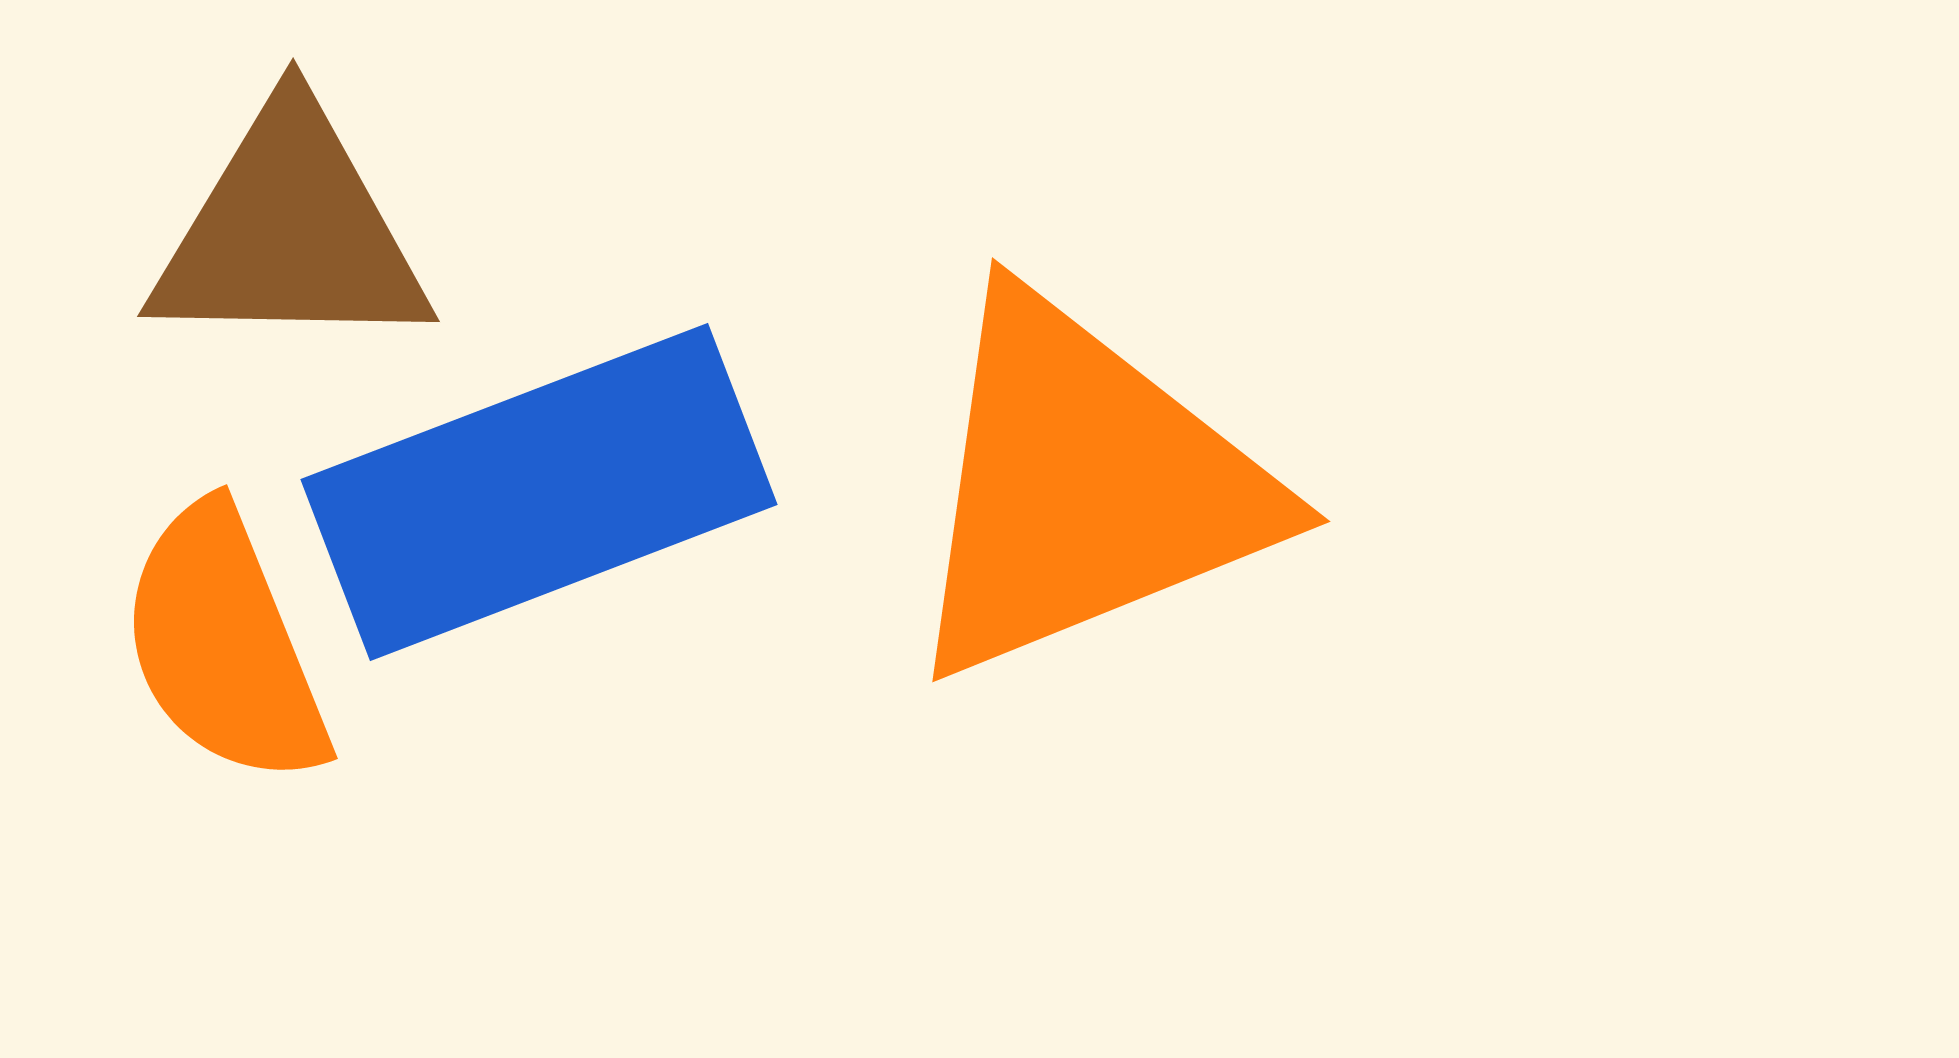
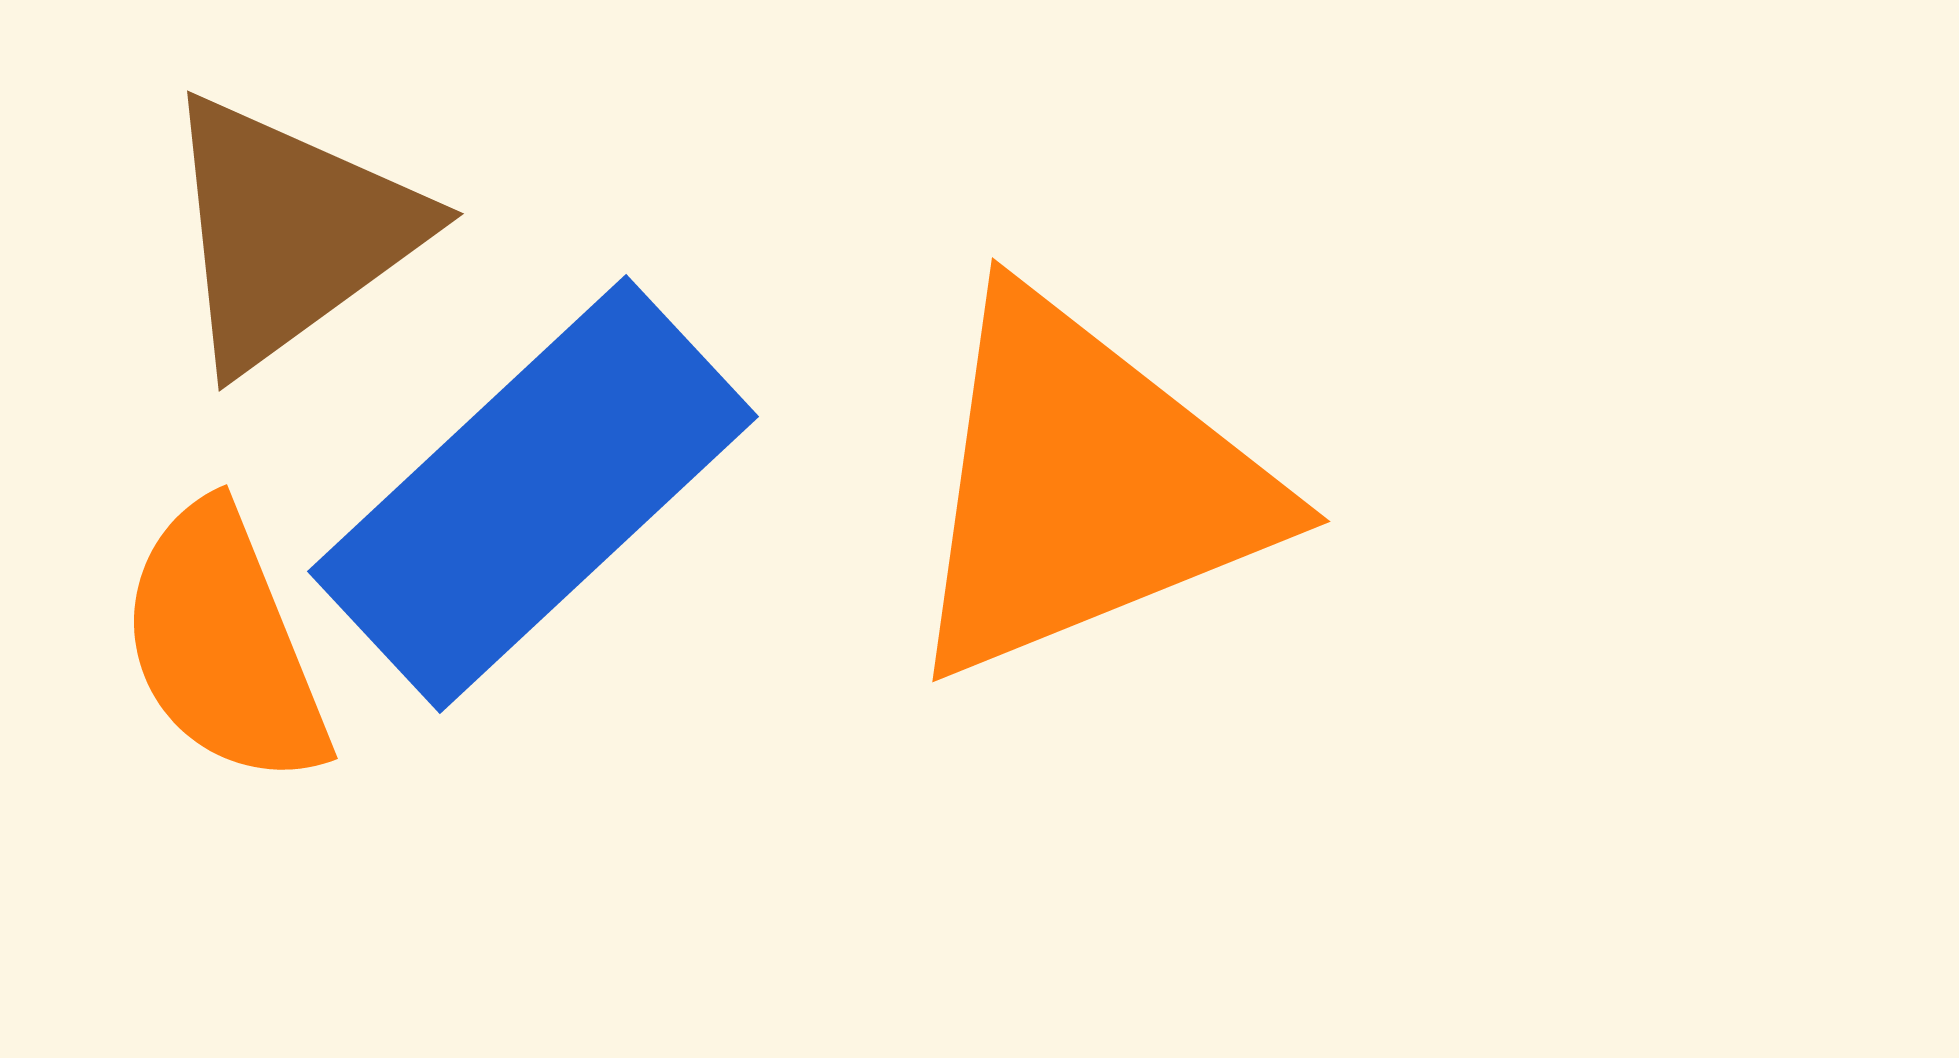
brown triangle: rotated 37 degrees counterclockwise
blue rectangle: moved 6 px left, 2 px down; rotated 22 degrees counterclockwise
